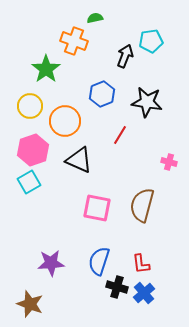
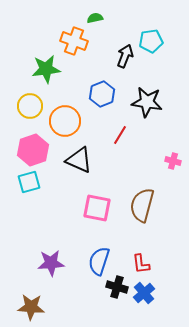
green star: rotated 28 degrees clockwise
pink cross: moved 4 px right, 1 px up
cyan square: rotated 15 degrees clockwise
brown star: moved 1 px right, 3 px down; rotated 16 degrees counterclockwise
